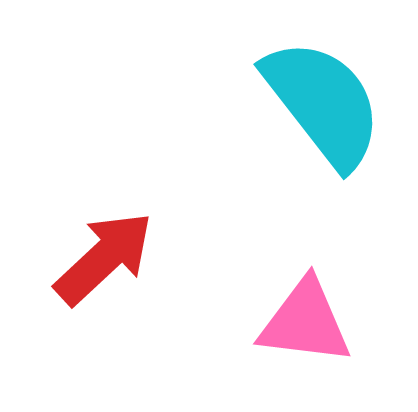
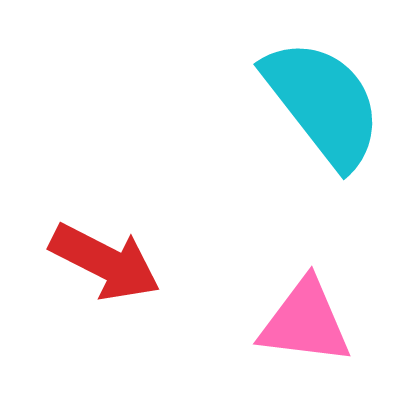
red arrow: moved 1 px right, 4 px down; rotated 70 degrees clockwise
